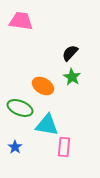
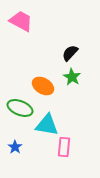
pink trapezoid: rotated 20 degrees clockwise
